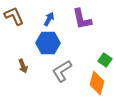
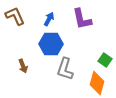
brown L-shape: moved 1 px right
blue hexagon: moved 3 px right, 1 px down
gray L-shape: moved 3 px right, 2 px up; rotated 40 degrees counterclockwise
